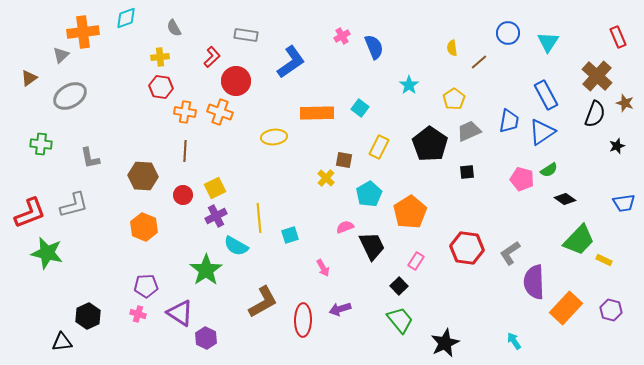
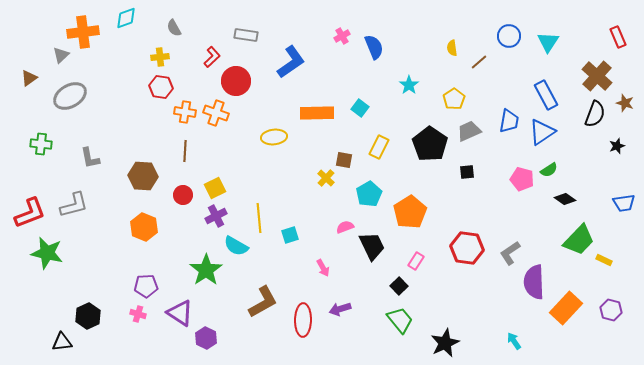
blue circle at (508, 33): moved 1 px right, 3 px down
orange cross at (220, 112): moved 4 px left, 1 px down
